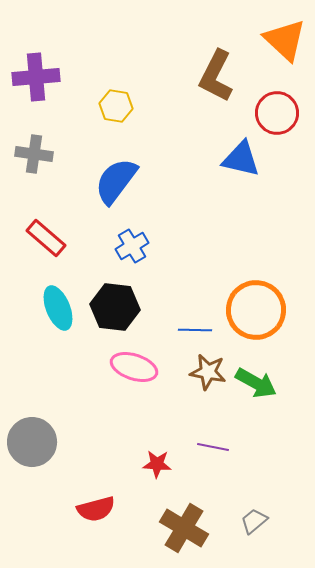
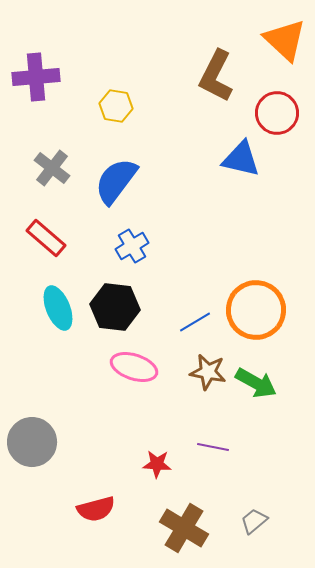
gray cross: moved 18 px right, 14 px down; rotated 30 degrees clockwise
blue line: moved 8 px up; rotated 32 degrees counterclockwise
